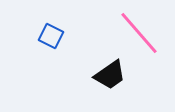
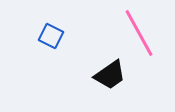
pink line: rotated 12 degrees clockwise
